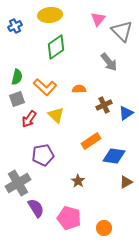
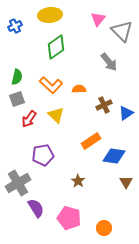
orange L-shape: moved 6 px right, 2 px up
brown triangle: rotated 32 degrees counterclockwise
